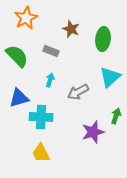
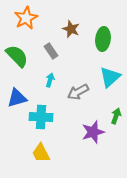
gray rectangle: rotated 35 degrees clockwise
blue triangle: moved 2 px left
